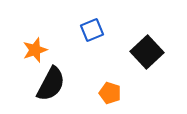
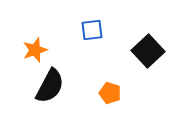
blue square: rotated 15 degrees clockwise
black square: moved 1 px right, 1 px up
black semicircle: moved 1 px left, 2 px down
